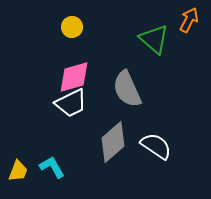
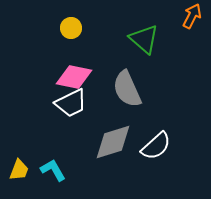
orange arrow: moved 3 px right, 4 px up
yellow circle: moved 1 px left, 1 px down
green triangle: moved 10 px left
pink diamond: rotated 27 degrees clockwise
gray diamond: rotated 24 degrees clockwise
white semicircle: rotated 104 degrees clockwise
cyan L-shape: moved 1 px right, 3 px down
yellow trapezoid: moved 1 px right, 1 px up
